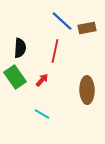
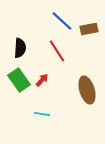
brown rectangle: moved 2 px right, 1 px down
red line: moved 2 px right; rotated 45 degrees counterclockwise
green rectangle: moved 4 px right, 3 px down
brown ellipse: rotated 16 degrees counterclockwise
cyan line: rotated 21 degrees counterclockwise
